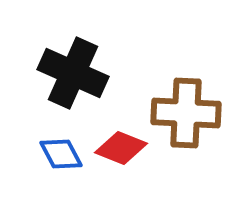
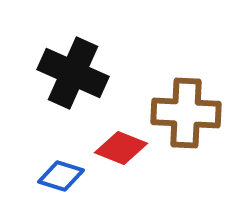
blue diamond: moved 22 px down; rotated 45 degrees counterclockwise
